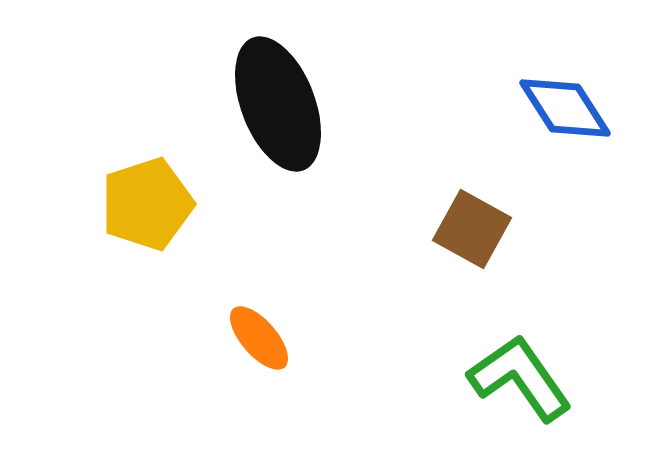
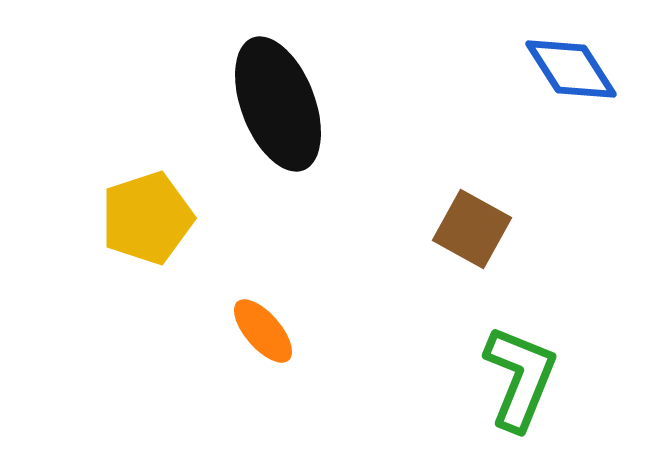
blue diamond: moved 6 px right, 39 px up
yellow pentagon: moved 14 px down
orange ellipse: moved 4 px right, 7 px up
green L-shape: rotated 57 degrees clockwise
